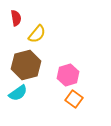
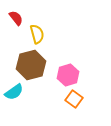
red semicircle: rotated 28 degrees counterclockwise
yellow semicircle: rotated 54 degrees counterclockwise
brown hexagon: moved 5 px right
cyan semicircle: moved 4 px left, 1 px up
